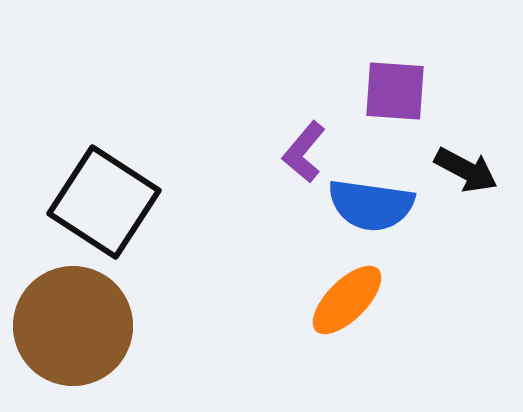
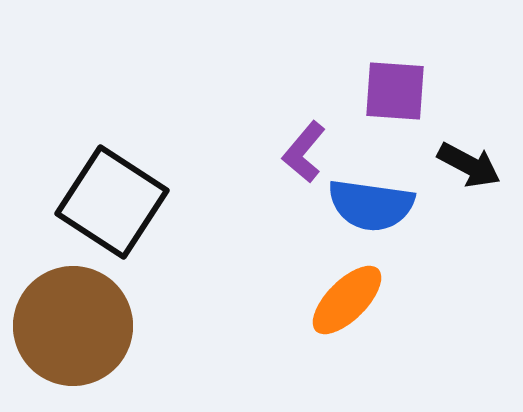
black arrow: moved 3 px right, 5 px up
black square: moved 8 px right
